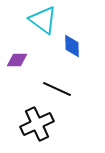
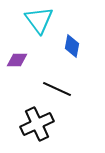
cyan triangle: moved 4 px left; rotated 16 degrees clockwise
blue diamond: rotated 10 degrees clockwise
